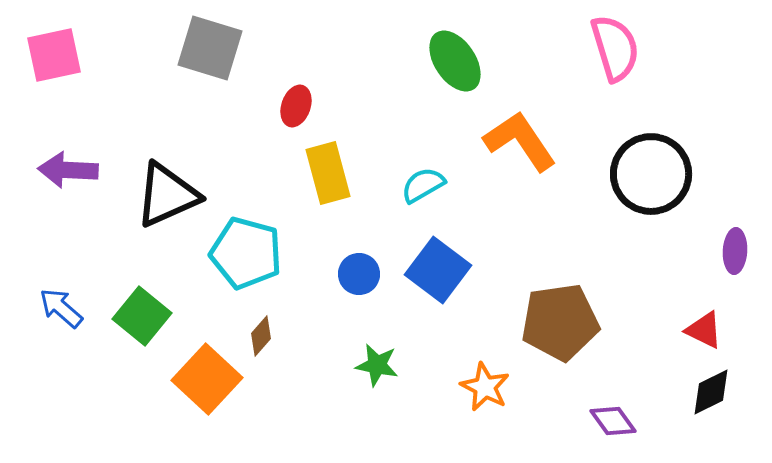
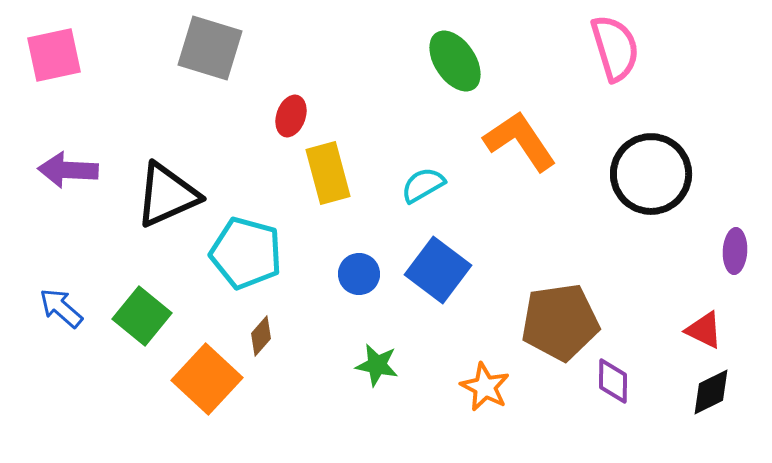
red ellipse: moved 5 px left, 10 px down
purple diamond: moved 40 px up; rotated 36 degrees clockwise
